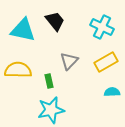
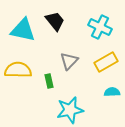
cyan cross: moved 2 px left
cyan star: moved 19 px right
